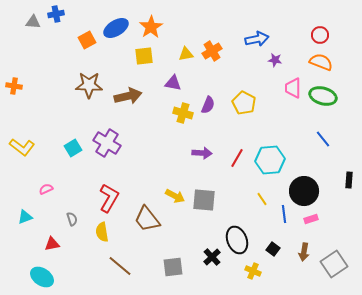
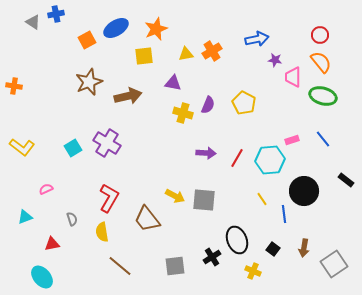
gray triangle at (33, 22): rotated 28 degrees clockwise
orange star at (151, 27): moved 5 px right, 2 px down; rotated 10 degrees clockwise
orange semicircle at (321, 62): rotated 30 degrees clockwise
brown star at (89, 85): moved 3 px up; rotated 24 degrees counterclockwise
pink trapezoid at (293, 88): moved 11 px up
purple arrow at (202, 153): moved 4 px right
black rectangle at (349, 180): moved 3 px left; rotated 56 degrees counterclockwise
pink rectangle at (311, 219): moved 19 px left, 79 px up
brown arrow at (304, 252): moved 4 px up
black cross at (212, 257): rotated 12 degrees clockwise
gray square at (173, 267): moved 2 px right, 1 px up
cyan ellipse at (42, 277): rotated 15 degrees clockwise
